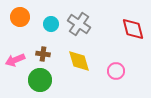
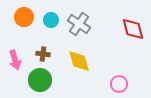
orange circle: moved 4 px right
cyan circle: moved 4 px up
pink arrow: rotated 84 degrees counterclockwise
pink circle: moved 3 px right, 13 px down
